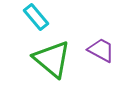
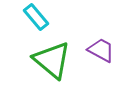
green triangle: moved 1 px down
